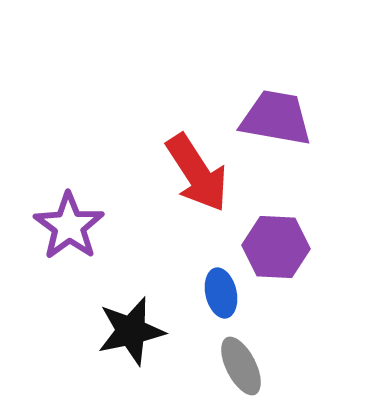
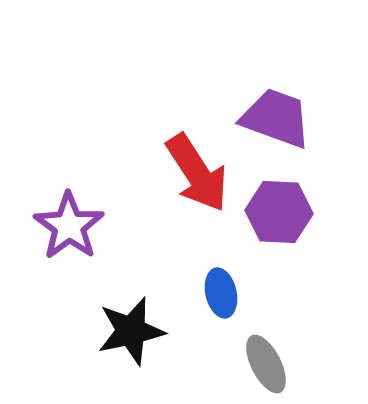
purple trapezoid: rotated 10 degrees clockwise
purple hexagon: moved 3 px right, 35 px up
gray ellipse: moved 25 px right, 2 px up
